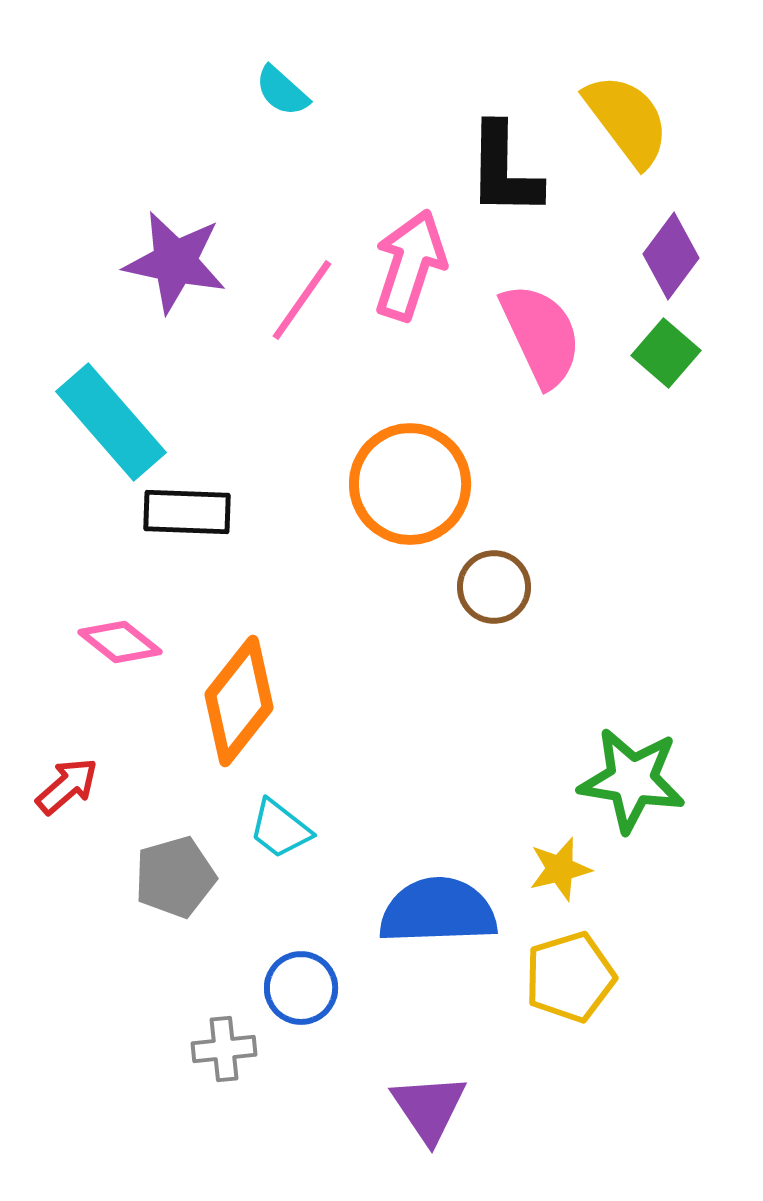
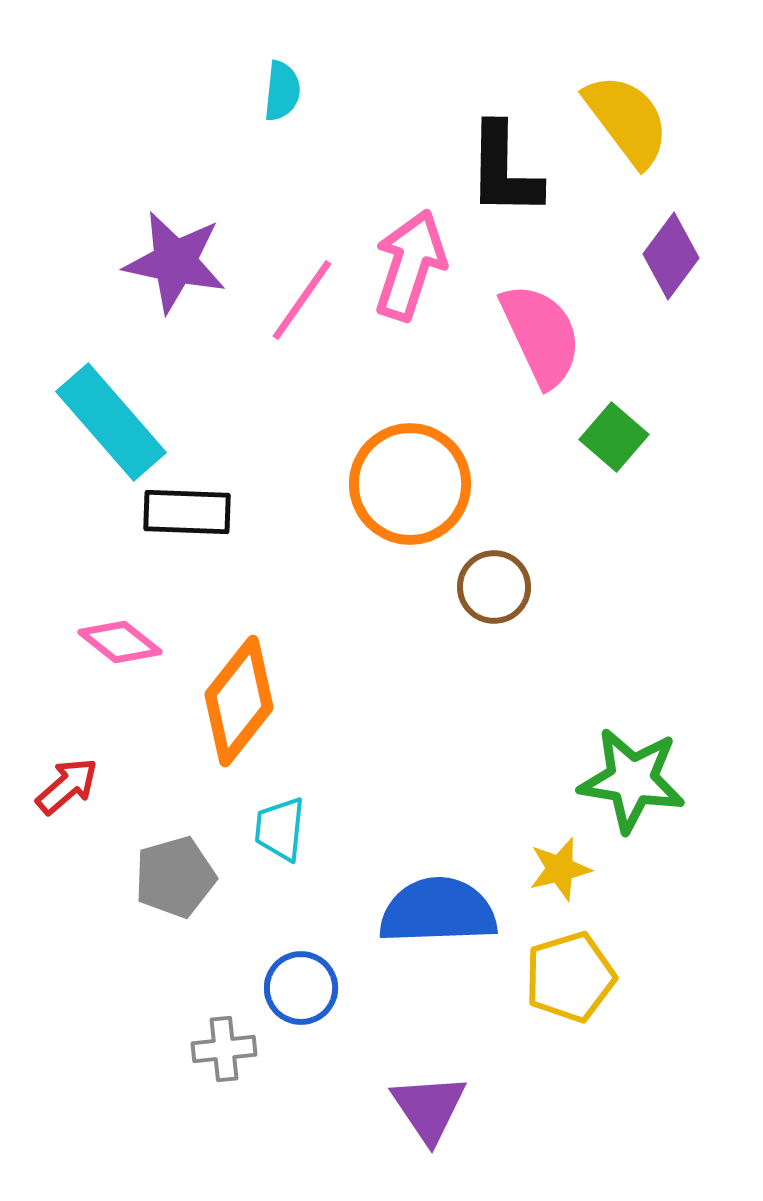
cyan semicircle: rotated 126 degrees counterclockwise
green square: moved 52 px left, 84 px down
cyan trapezoid: rotated 58 degrees clockwise
